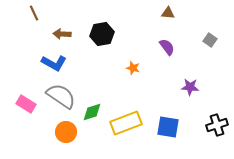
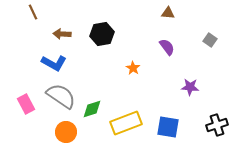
brown line: moved 1 px left, 1 px up
orange star: rotated 16 degrees clockwise
pink rectangle: rotated 30 degrees clockwise
green diamond: moved 3 px up
